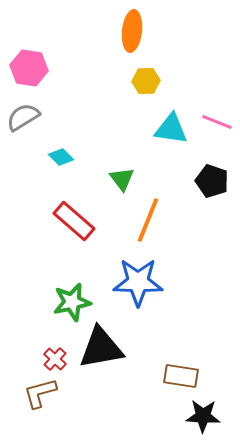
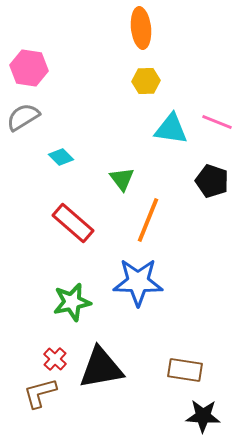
orange ellipse: moved 9 px right, 3 px up; rotated 12 degrees counterclockwise
red rectangle: moved 1 px left, 2 px down
black triangle: moved 20 px down
brown rectangle: moved 4 px right, 6 px up
